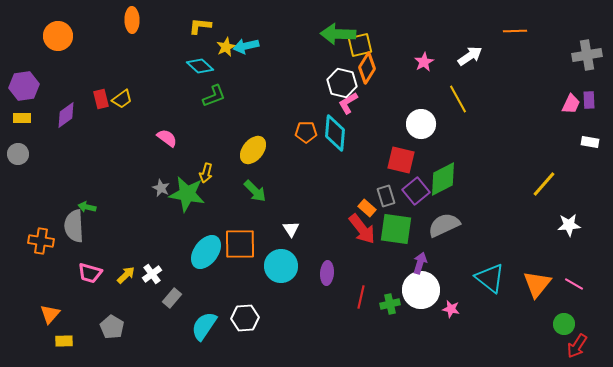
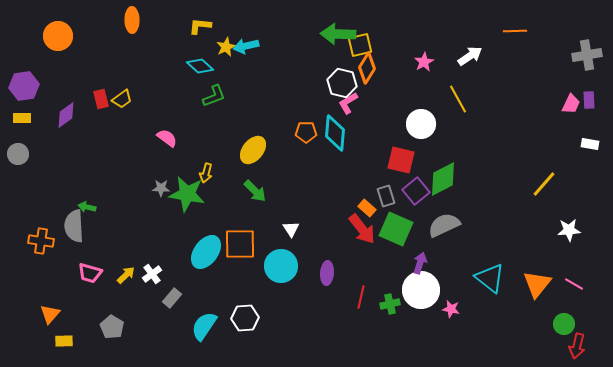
white rectangle at (590, 142): moved 2 px down
gray star at (161, 188): rotated 24 degrees counterclockwise
white star at (569, 225): moved 5 px down
green square at (396, 229): rotated 16 degrees clockwise
red arrow at (577, 346): rotated 20 degrees counterclockwise
